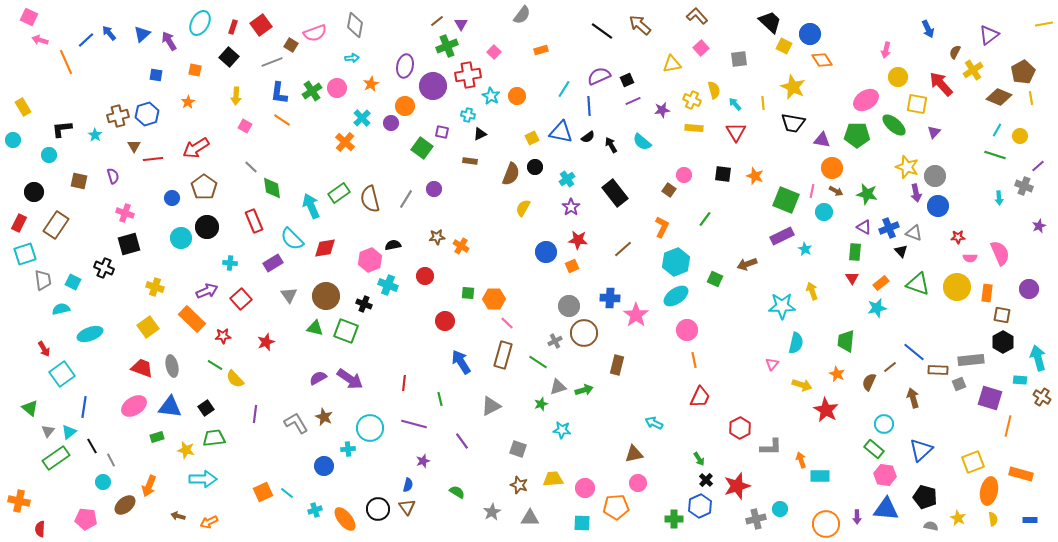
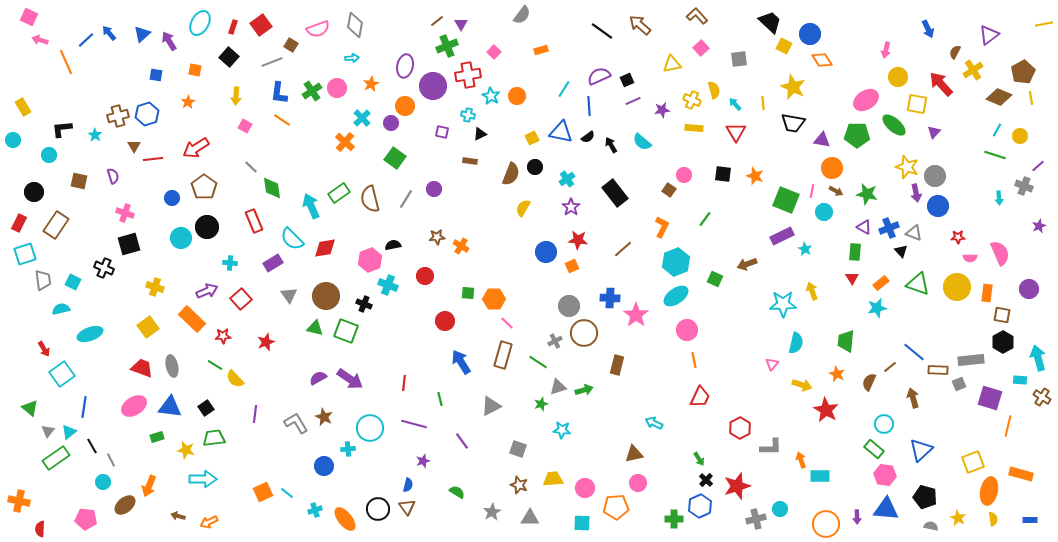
pink semicircle at (315, 33): moved 3 px right, 4 px up
green square at (422, 148): moved 27 px left, 10 px down
cyan star at (782, 306): moved 1 px right, 2 px up
